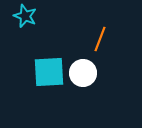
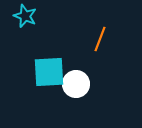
white circle: moved 7 px left, 11 px down
